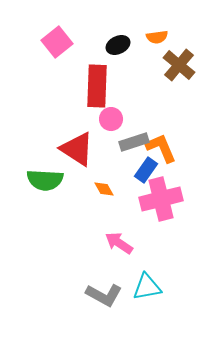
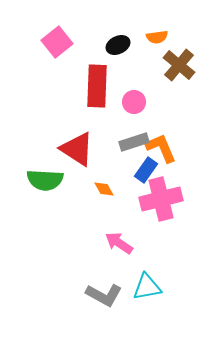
pink circle: moved 23 px right, 17 px up
